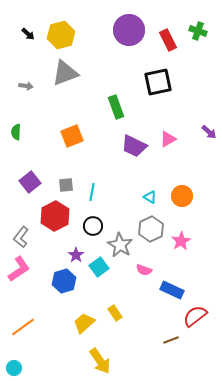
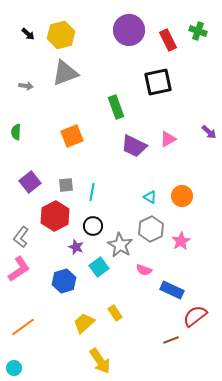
purple star: moved 8 px up; rotated 14 degrees counterclockwise
